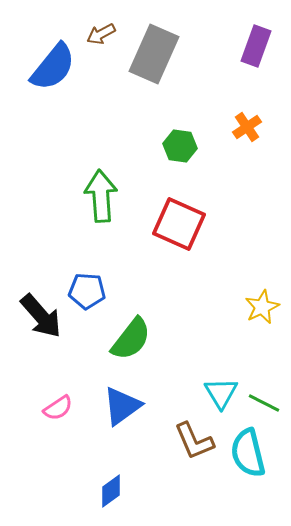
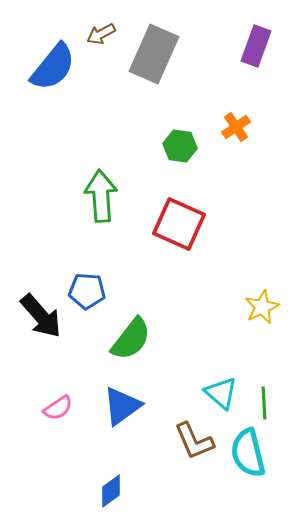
orange cross: moved 11 px left
cyan triangle: rotated 18 degrees counterclockwise
green line: rotated 60 degrees clockwise
